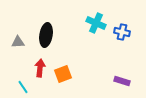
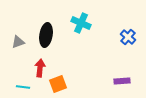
cyan cross: moved 15 px left
blue cross: moved 6 px right, 5 px down; rotated 28 degrees clockwise
gray triangle: rotated 16 degrees counterclockwise
orange square: moved 5 px left, 10 px down
purple rectangle: rotated 21 degrees counterclockwise
cyan line: rotated 48 degrees counterclockwise
